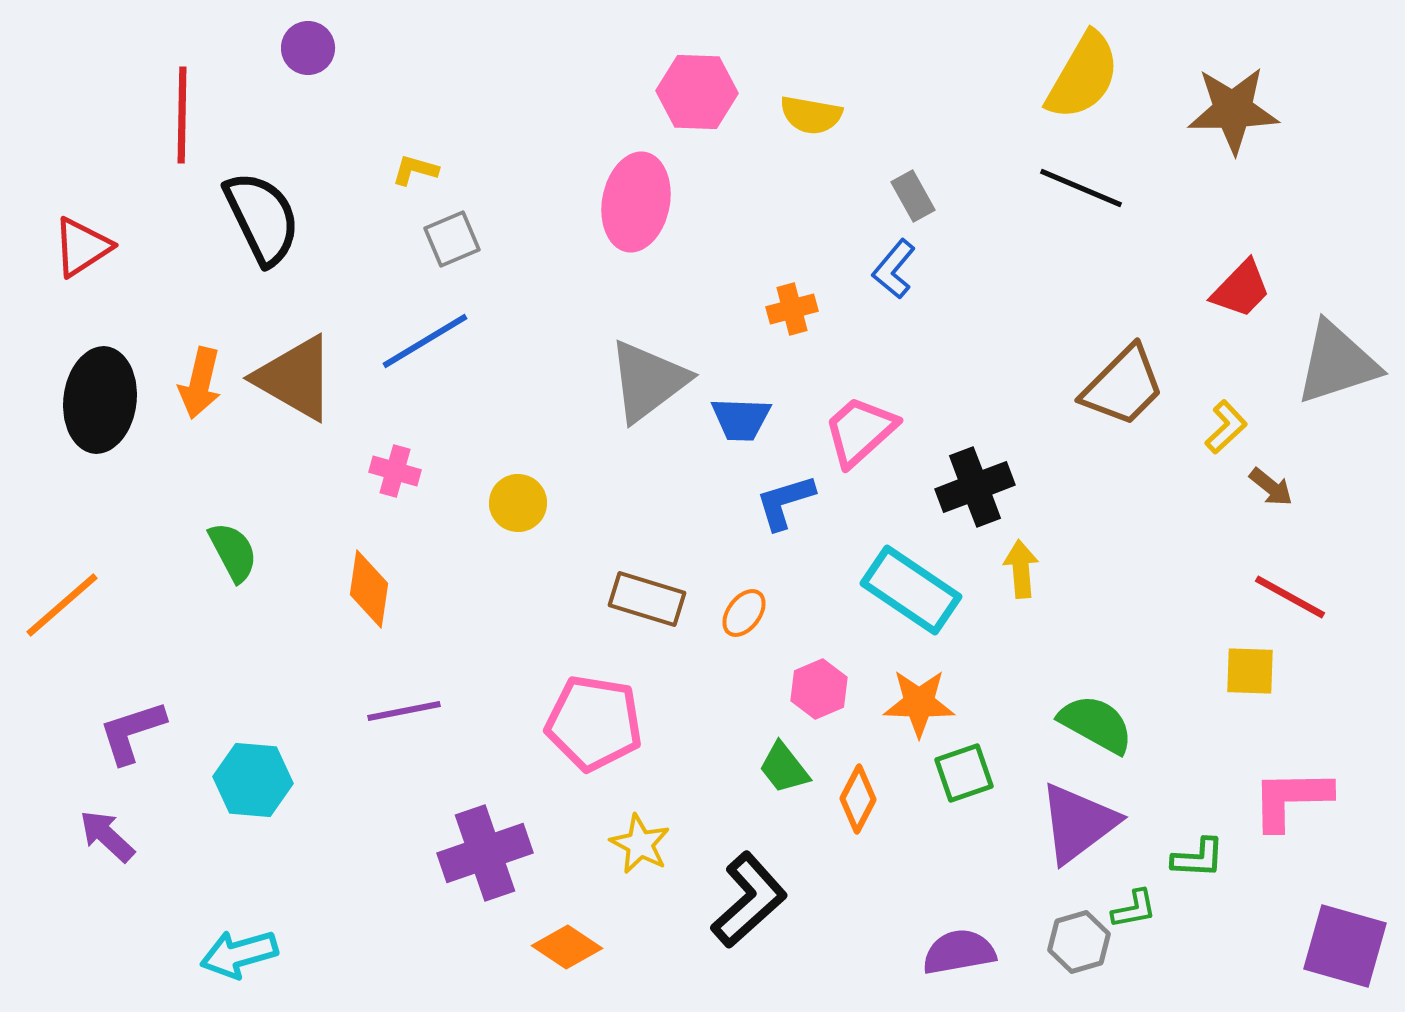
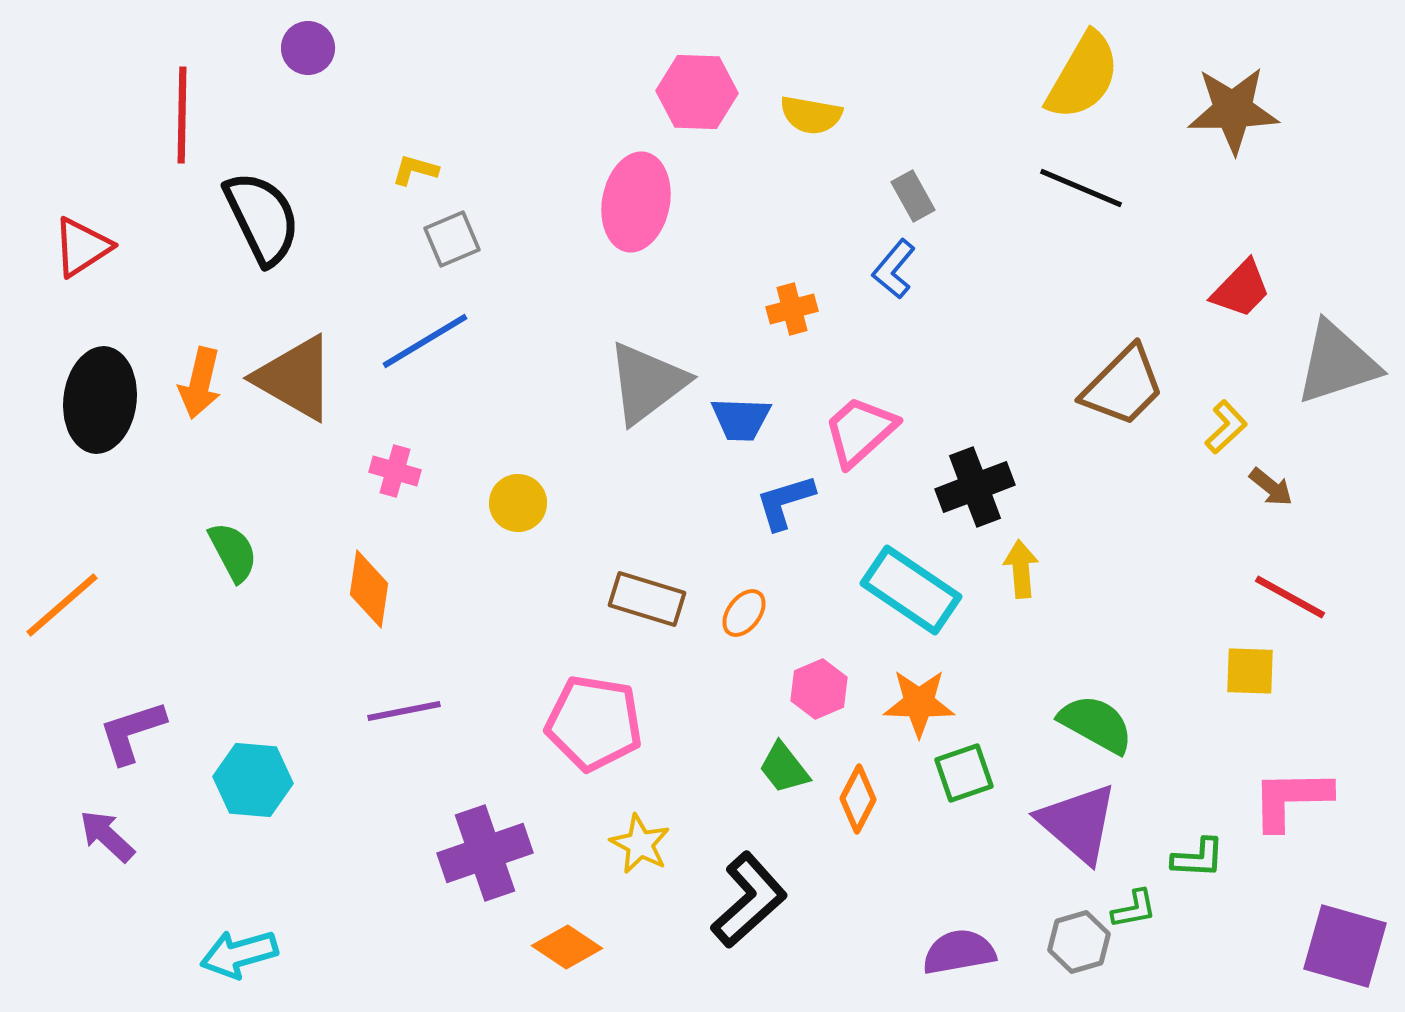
gray triangle at (648, 381): moved 1 px left, 2 px down
purple triangle at (1078, 823): rotated 42 degrees counterclockwise
